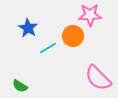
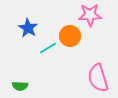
orange circle: moved 3 px left
pink semicircle: rotated 28 degrees clockwise
green semicircle: rotated 28 degrees counterclockwise
